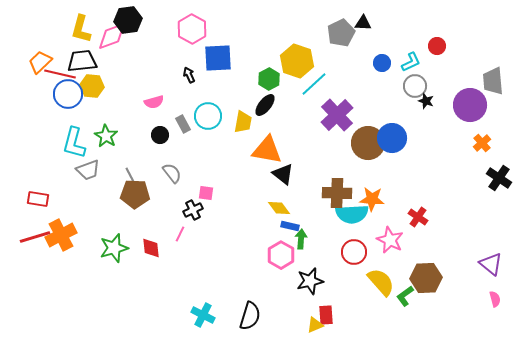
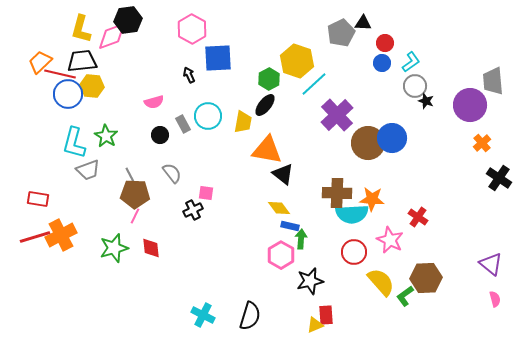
red circle at (437, 46): moved 52 px left, 3 px up
cyan L-shape at (411, 62): rotated 10 degrees counterclockwise
pink line at (180, 234): moved 45 px left, 18 px up
